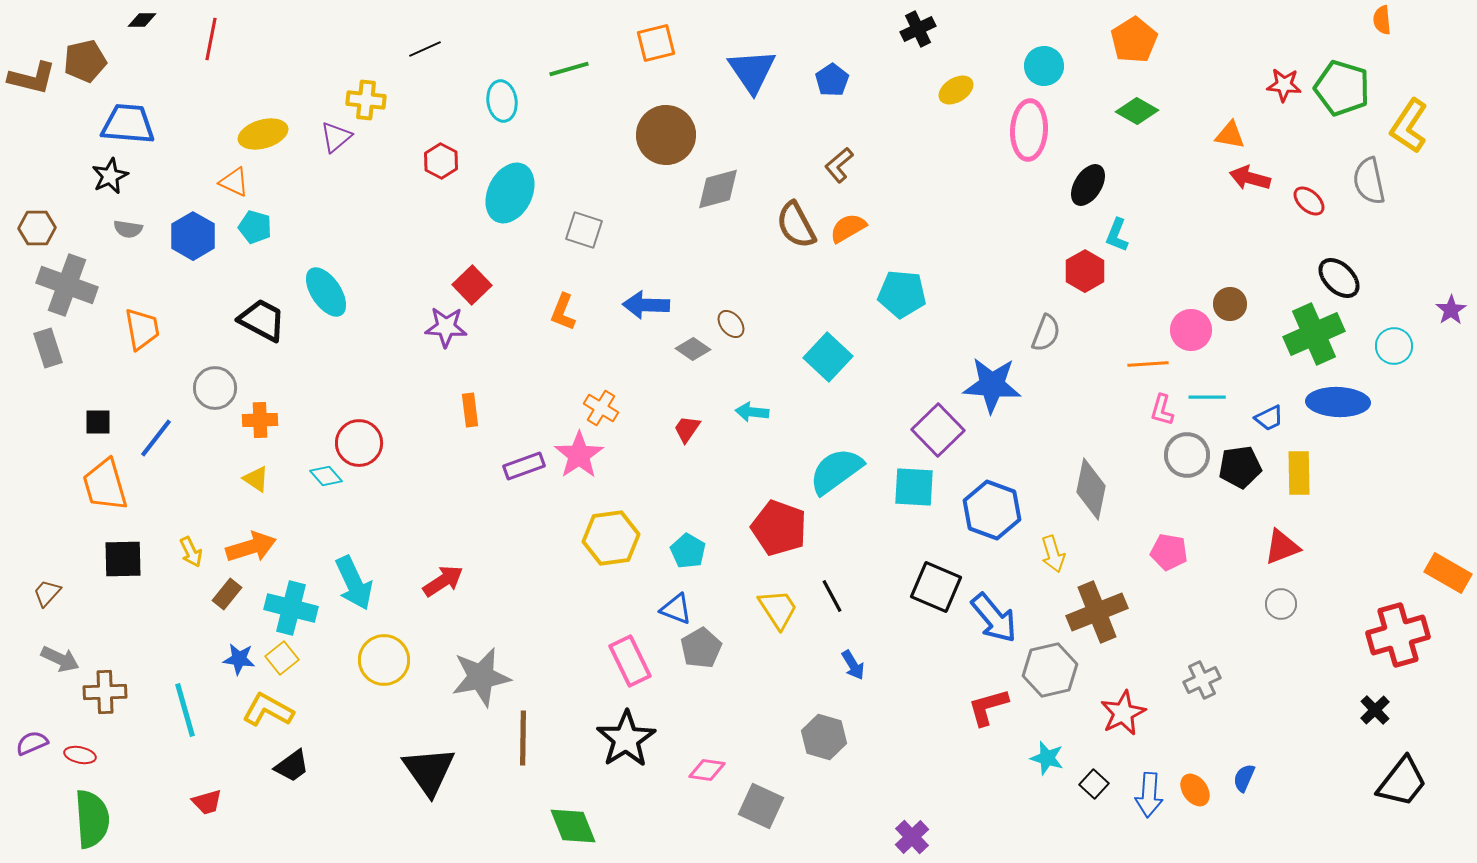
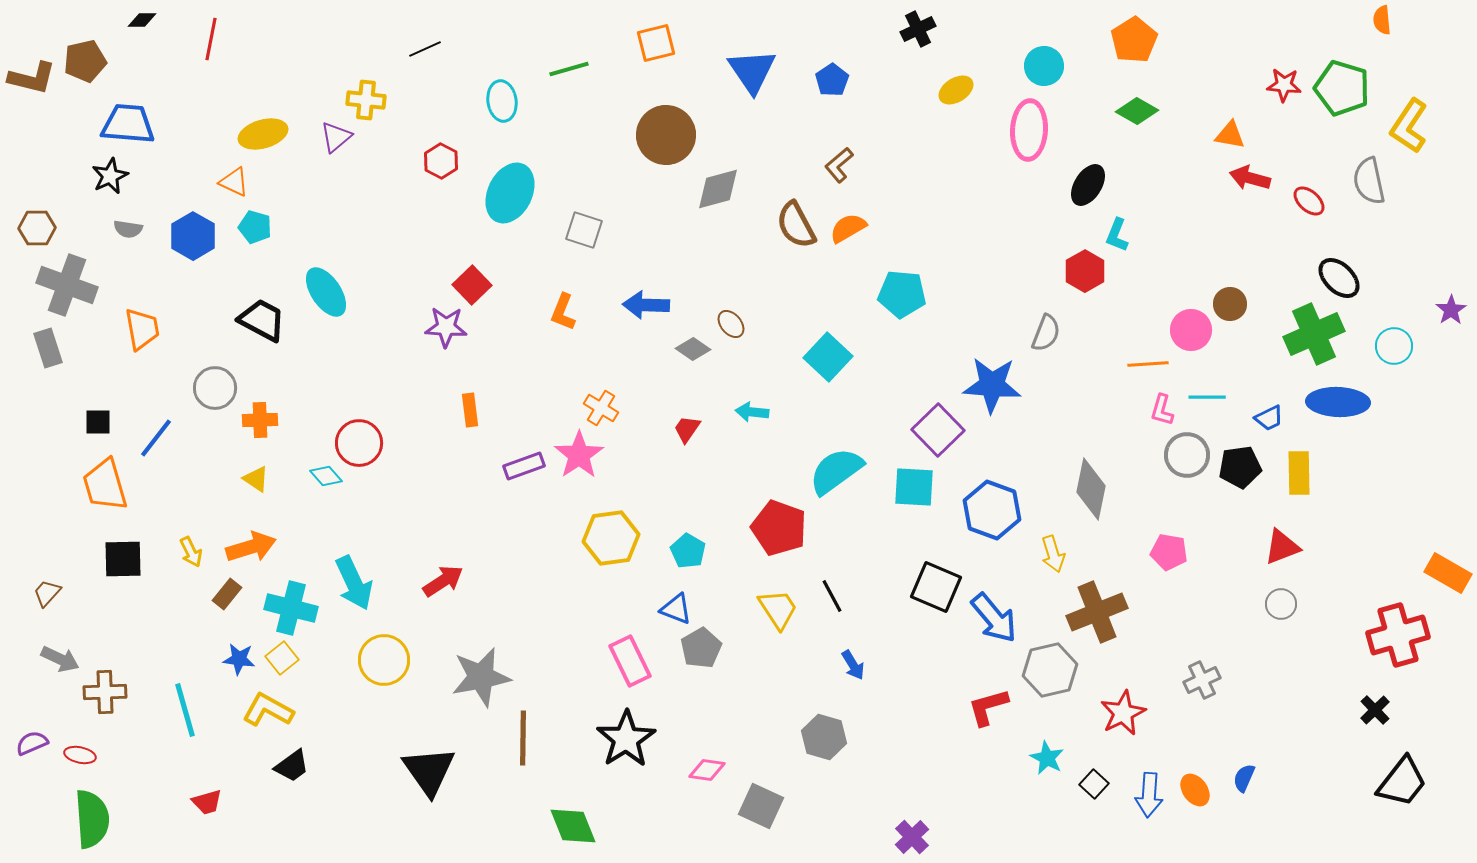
cyan star at (1047, 758): rotated 12 degrees clockwise
